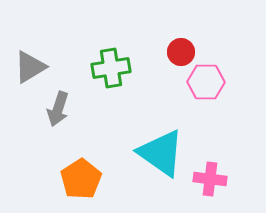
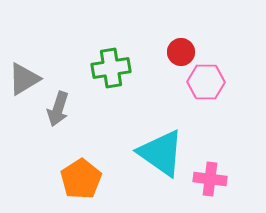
gray triangle: moved 6 px left, 12 px down
